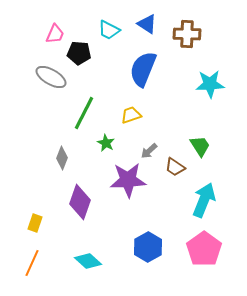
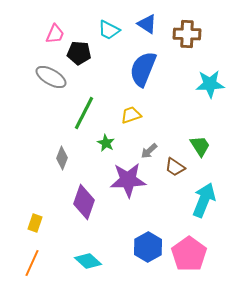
purple diamond: moved 4 px right
pink pentagon: moved 15 px left, 5 px down
